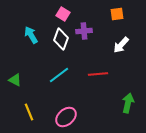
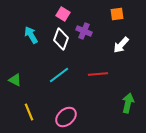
purple cross: rotated 28 degrees clockwise
